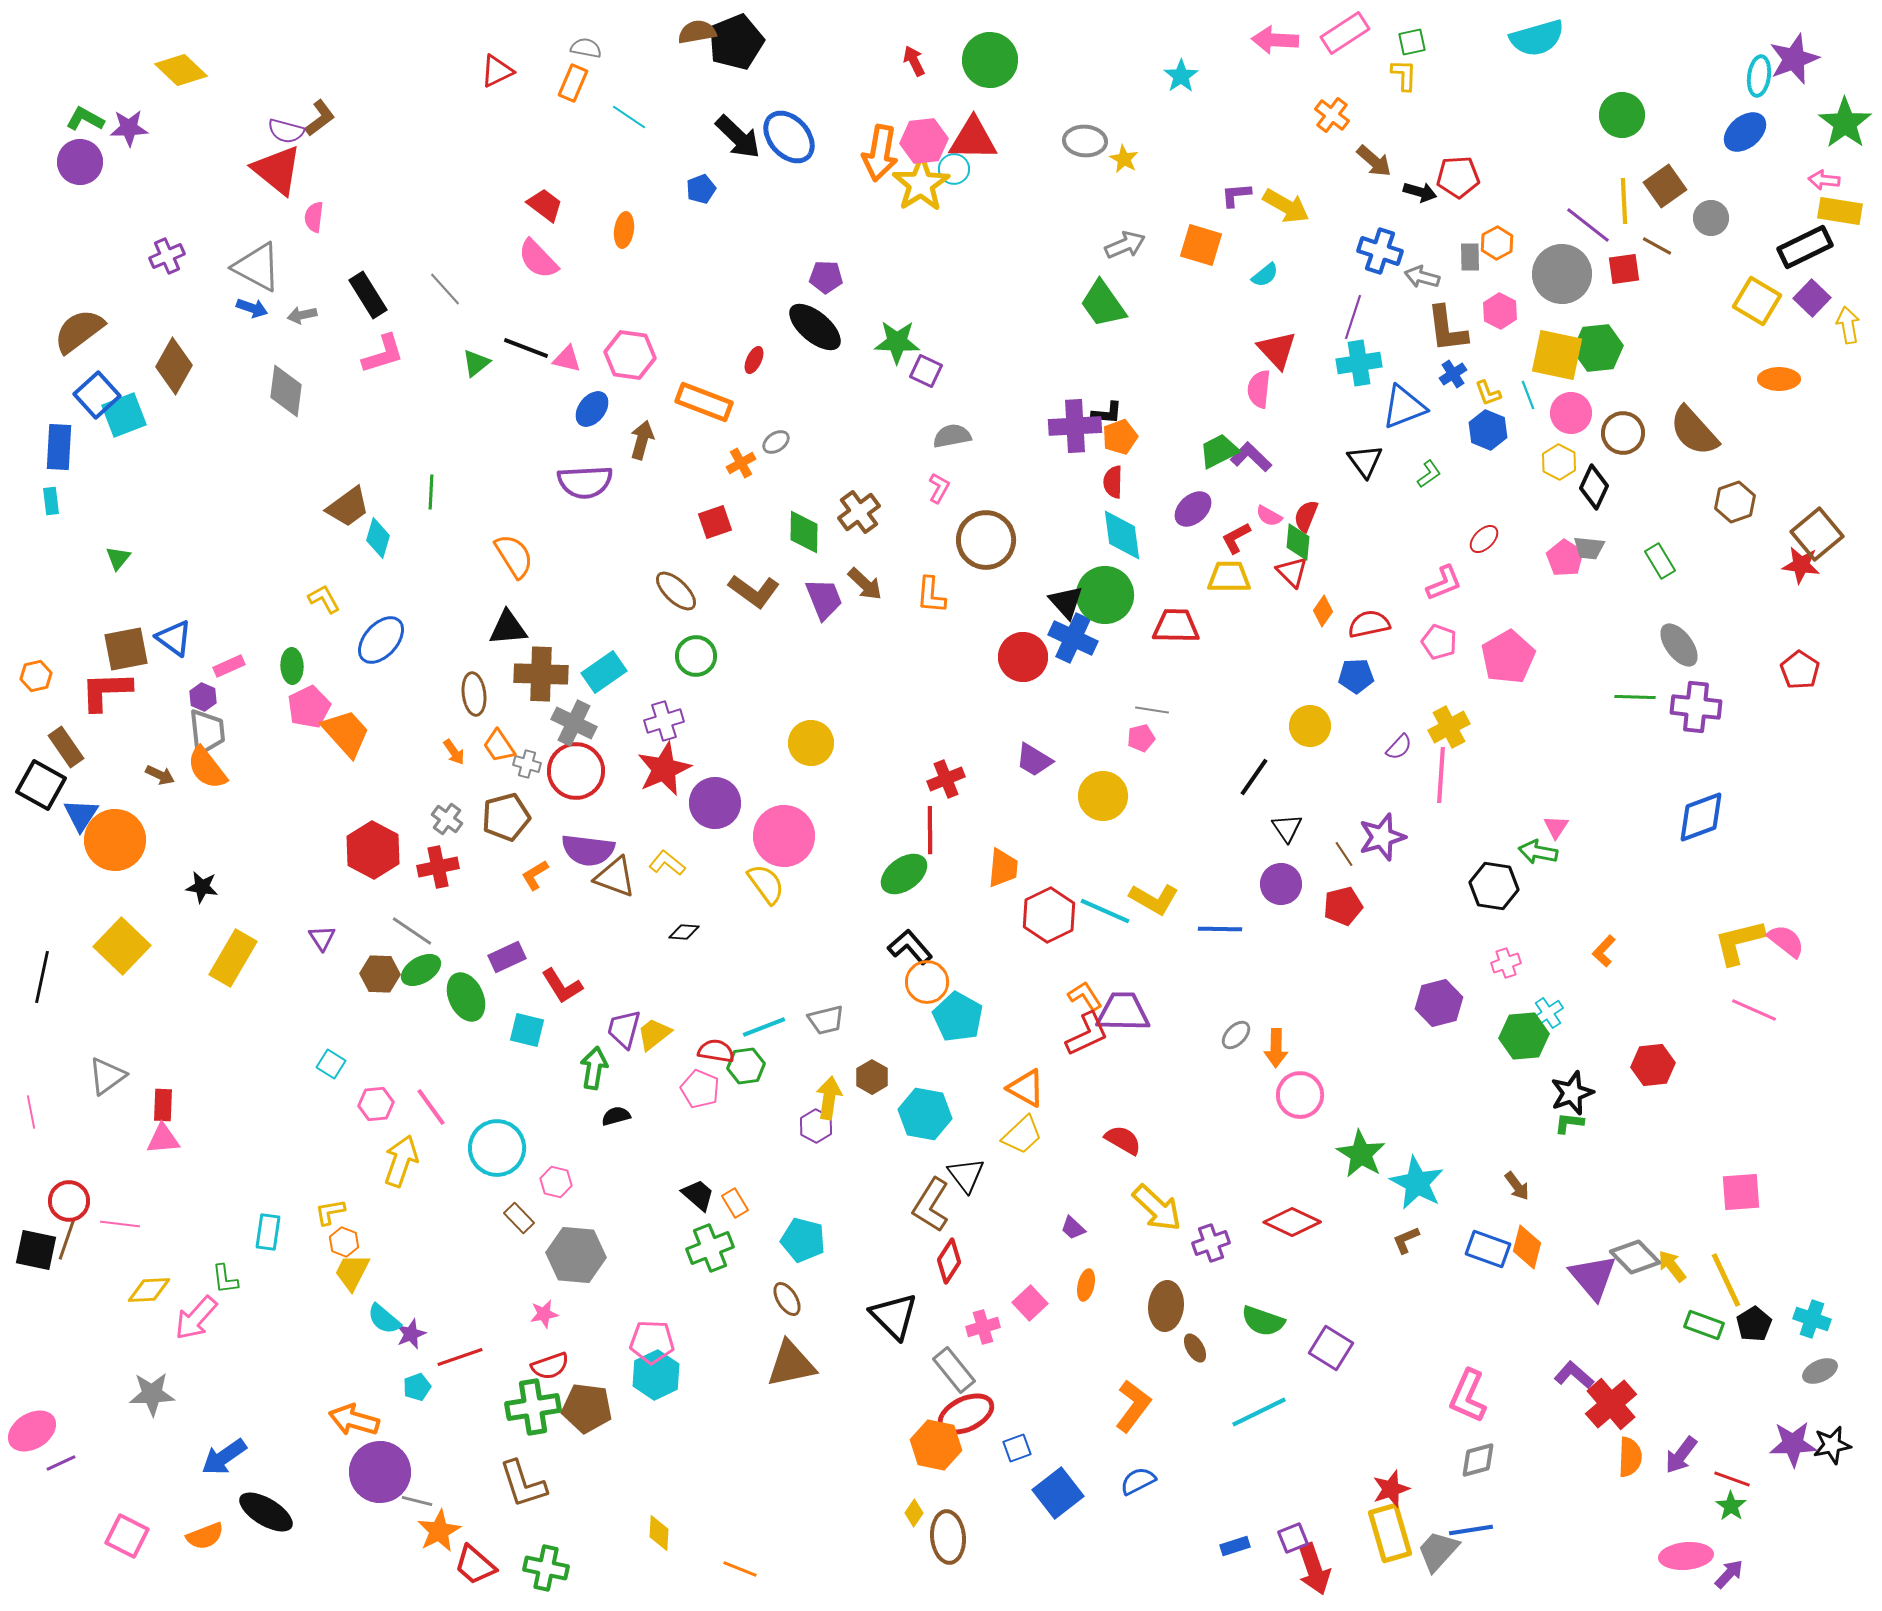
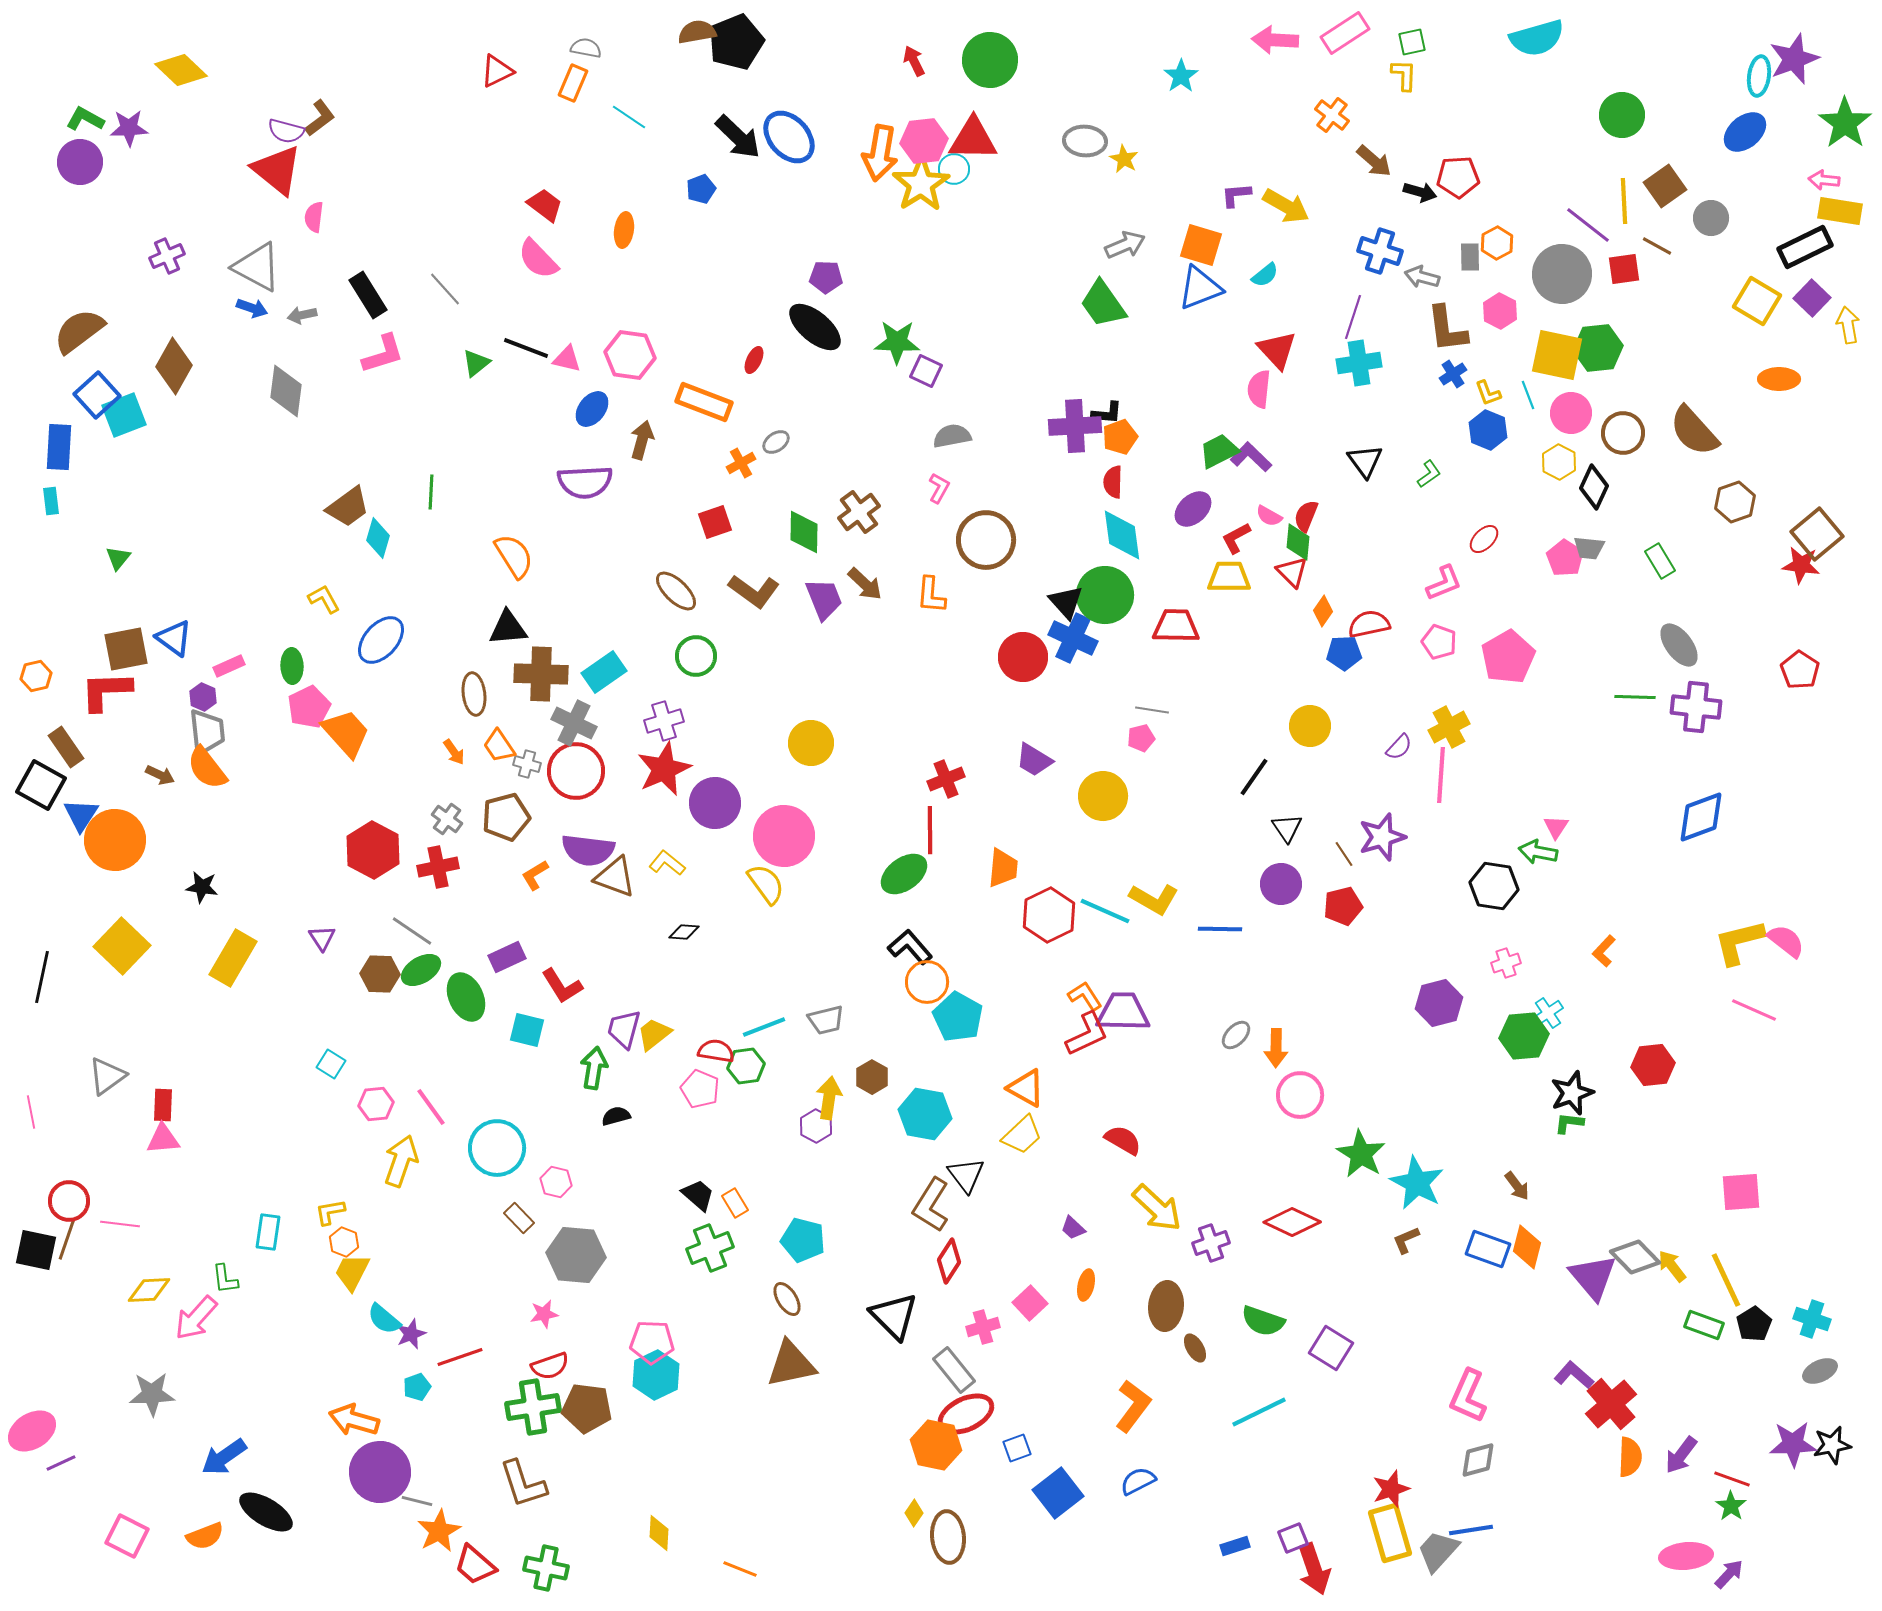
blue triangle at (1404, 407): moved 204 px left, 119 px up
blue pentagon at (1356, 676): moved 12 px left, 23 px up
